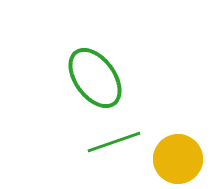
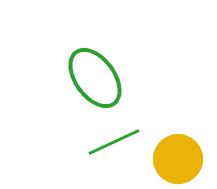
green line: rotated 6 degrees counterclockwise
